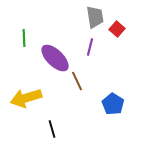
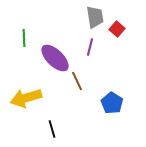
blue pentagon: moved 1 px left, 1 px up
